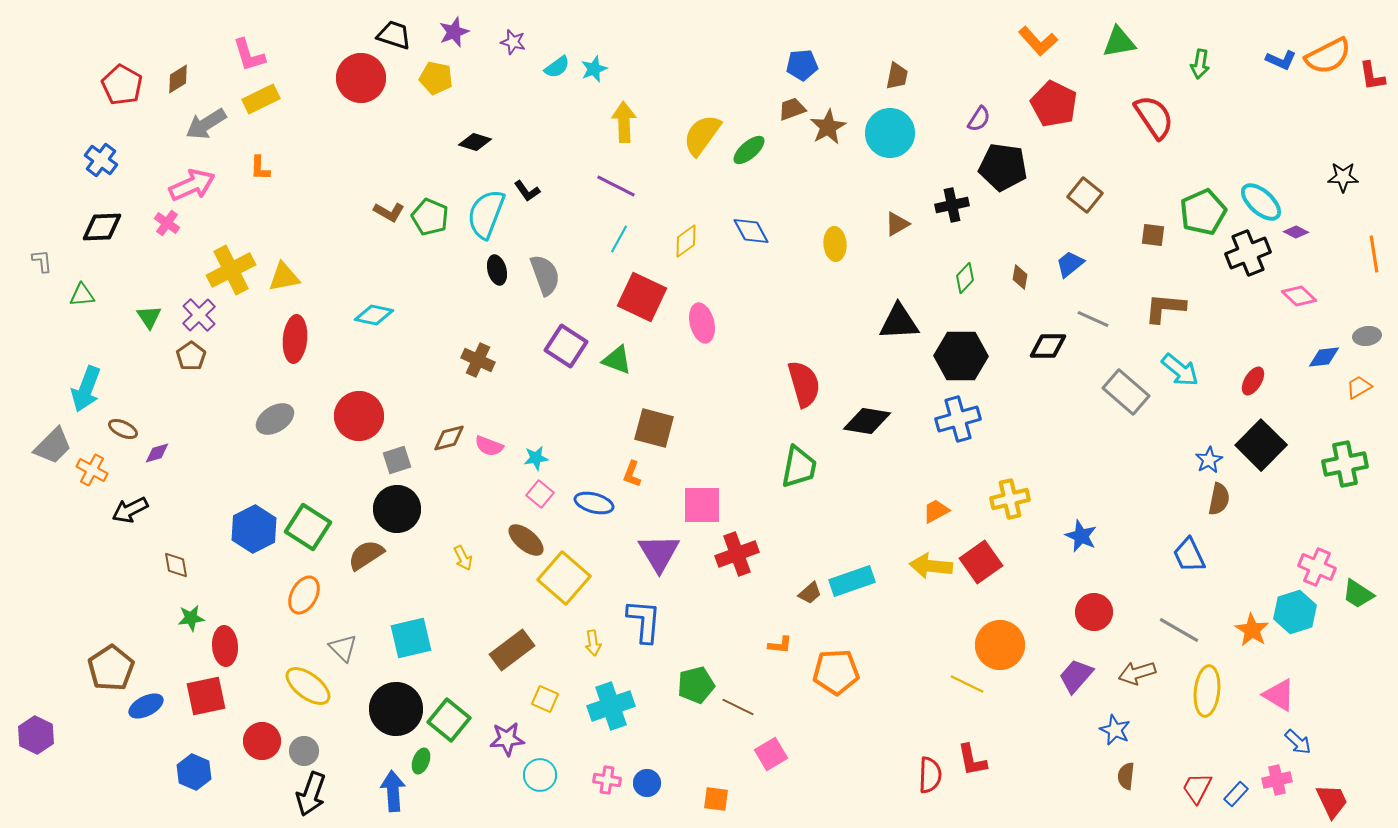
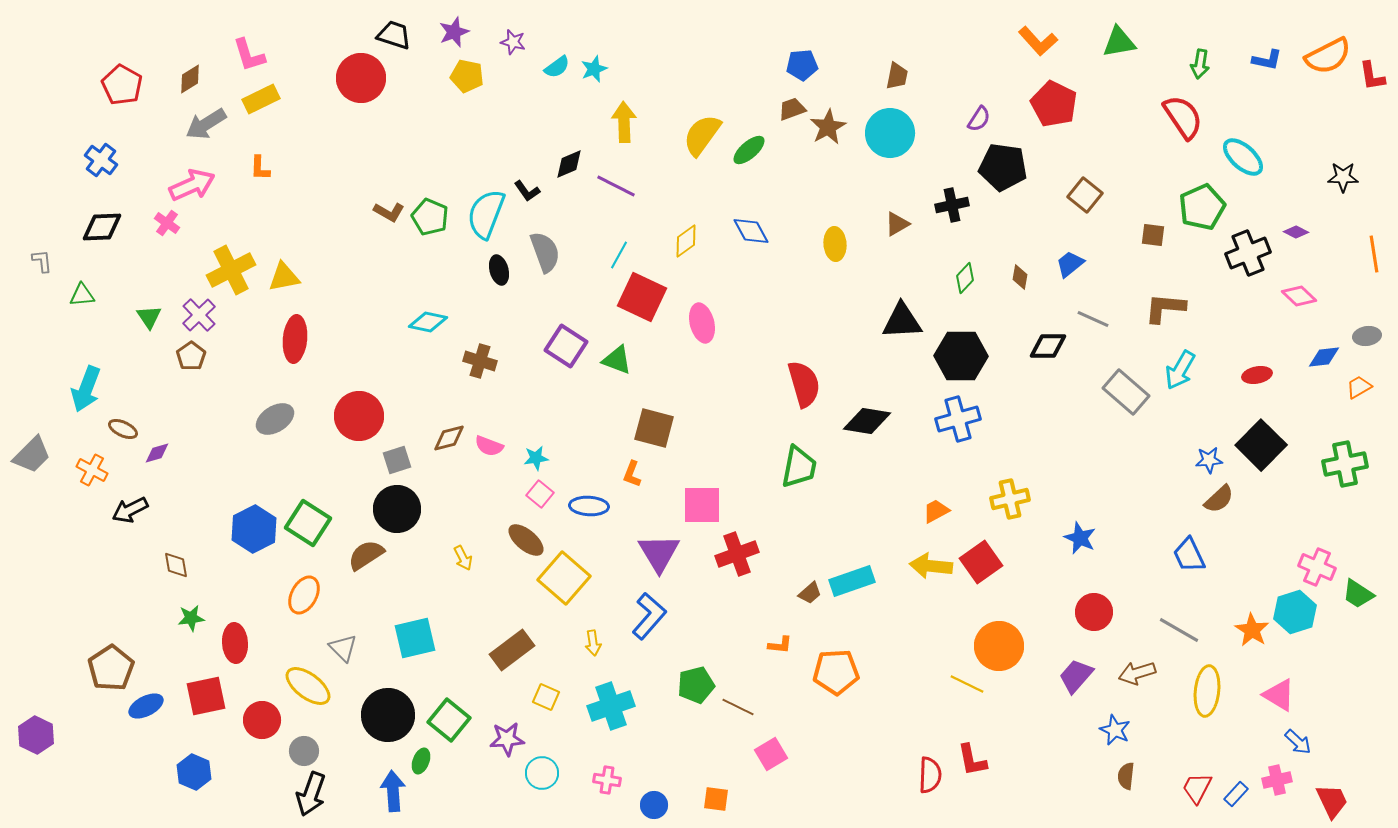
blue L-shape at (1281, 60): moved 14 px left; rotated 12 degrees counterclockwise
yellow pentagon at (436, 78): moved 31 px right, 2 px up
brown diamond at (178, 79): moved 12 px right
red semicircle at (1154, 117): moved 29 px right
black diamond at (475, 142): moved 94 px right, 22 px down; rotated 40 degrees counterclockwise
cyan ellipse at (1261, 202): moved 18 px left, 45 px up
green pentagon at (1203, 212): moved 1 px left, 5 px up
cyan line at (619, 239): moved 16 px down
black ellipse at (497, 270): moved 2 px right
gray semicircle at (545, 275): moved 23 px up
cyan diamond at (374, 315): moved 54 px right, 7 px down
black triangle at (899, 322): moved 3 px right, 1 px up
brown cross at (478, 360): moved 2 px right, 1 px down; rotated 8 degrees counterclockwise
cyan arrow at (1180, 370): rotated 81 degrees clockwise
red ellipse at (1253, 381): moved 4 px right, 6 px up; rotated 48 degrees clockwise
gray trapezoid at (53, 446): moved 21 px left, 9 px down
blue star at (1209, 460): rotated 24 degrees clockwise
brown semicircle at (1219, 499): rotated 36 degrees clockwise
blue ellipse at (594, 503): moved 5 px left, 3 px down; rotated 12 degrees counterclockwise
green square at (308, 527): moved 4 px up
blue star at (1081, 536): moved 1 px left, 2 px down
blue L-shape at (644, 621): moved 5 px right, 5 px up; rotated 36 degrees clockwise
cyan square at (411, 638): moved 4 px right
orange circle at (1000, 645): moved 1 px left, 1 px down
red ellipse at (225, 646): moved 10 px right, 3 px up
yellow square at (545, 699): moved 1 px right, 2 px up
black circle at (396, 709): moved 8 px left, 6 px down
red circle at (262, 741): moved 21 px up
cyan circle at (540, 775): moved 2 px right, 2 px up
blue circle at (647, 783): moved 7 px right, 22 px down
